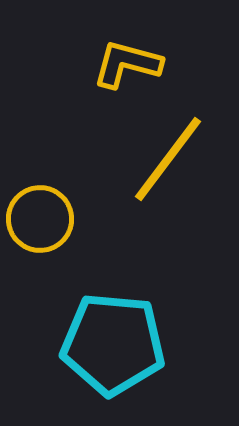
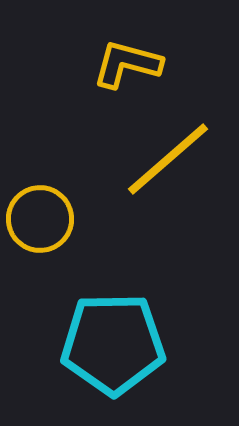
yellow line: rotated 12 degrees clockwise
cyan pentagon: rotated 6 degrees counterclockwise
